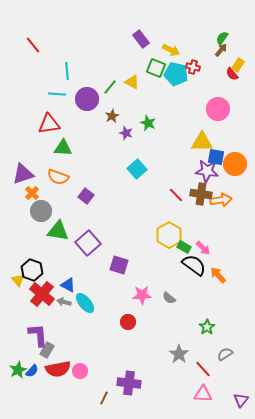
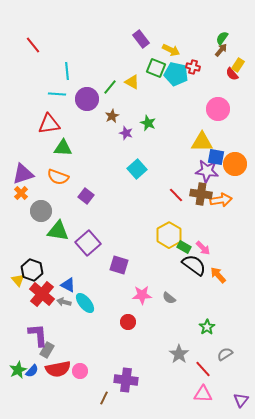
orange cross at (32, 193): moved 11 px left
purple cross at (129, 383): moved 3 px left, 3 px up
